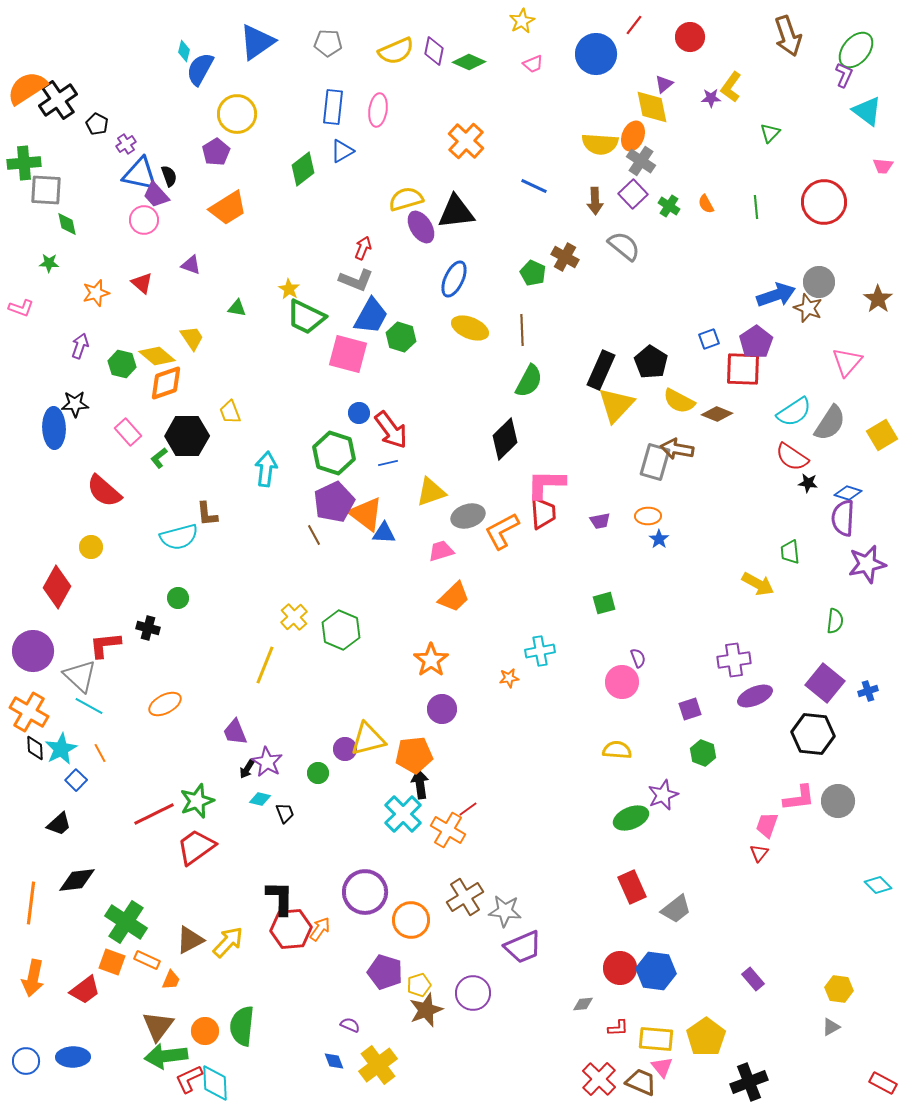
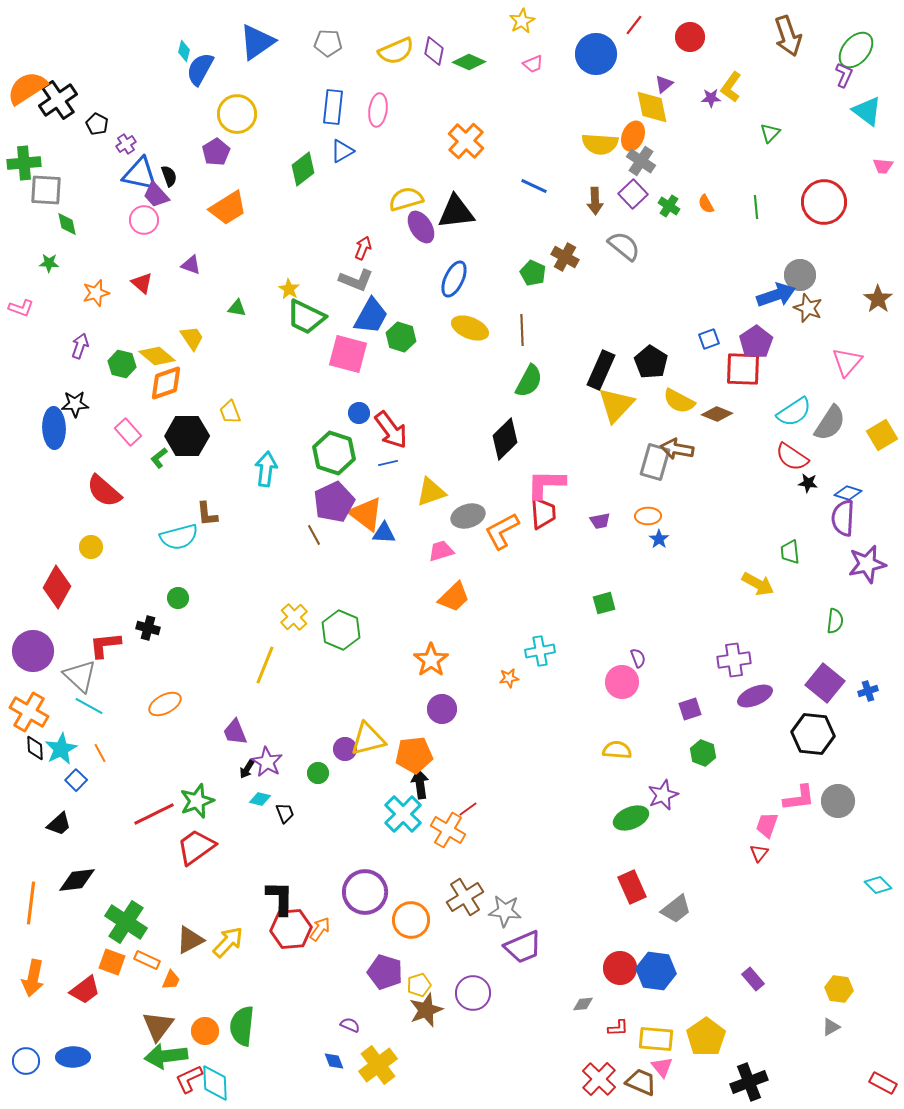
gray circle at (819, 282): moved 19 px left, 7 px up
